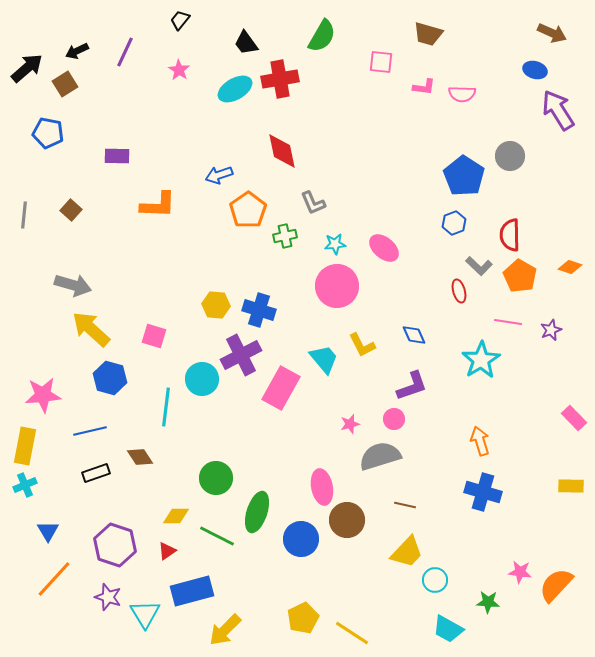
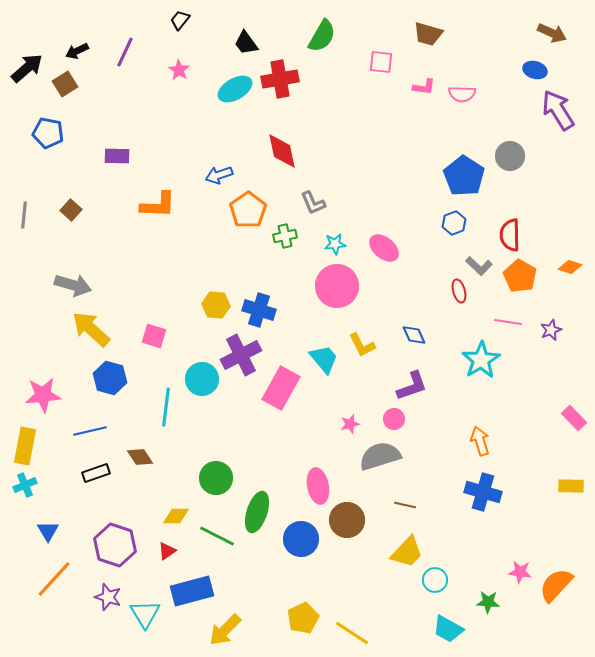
pink ellipse at (322, 487): moved 4 px left, 1 px up
